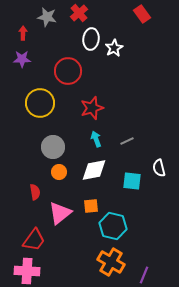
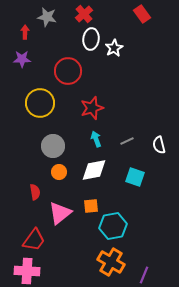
red cross: moved 5 px right, 1 px down
red arrow: moved 2 px right, 1 px up
gray circle: moved 1 px up
white semicircle: moved 23 px up
cyan square: moved 3 px right, 4 px up; rotated 12 degrees clockwise
cyan hexagon: rotated 24 degrees counterclockwise
